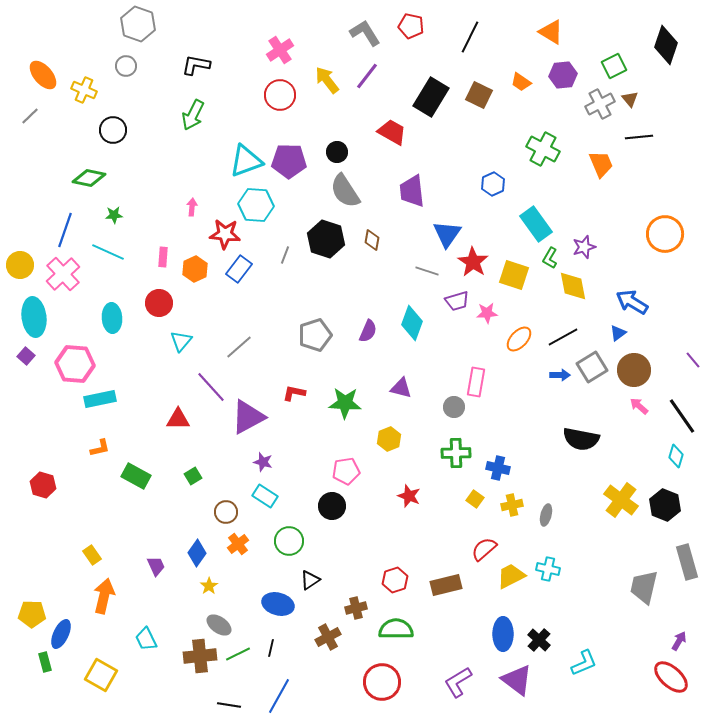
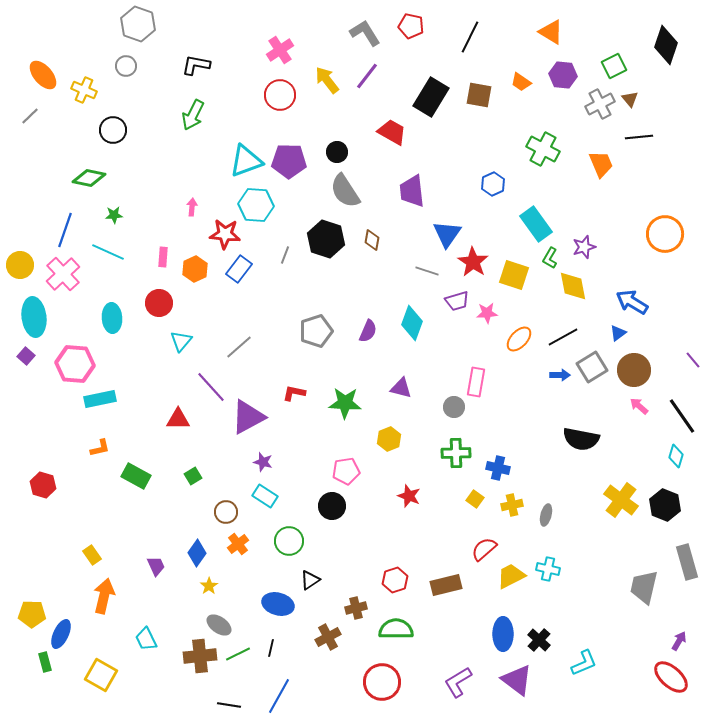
purple hexagon at (563, 75): rotated 12 degrees clockwise
brown square at (479, 95): rotated 16 degrees counterclockwise
gray pentagon at (315, 335): moved 1 px right, 4 px up
